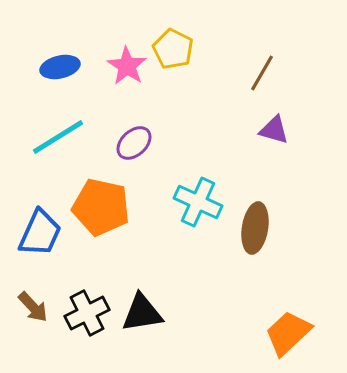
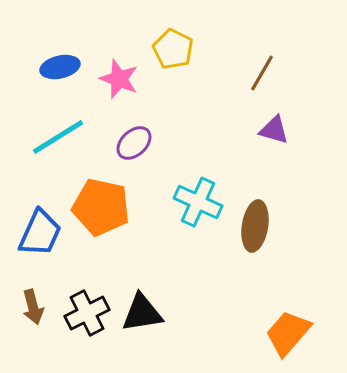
pink star: moved 8 px left, 13 px down; rotated 12 degrees counterclockwise
brown ellipse: moved 2 px up
brown arrow: rotated 28 degrees clockwise
orange trapezoid: rotated 6 degrees counterclockwise
